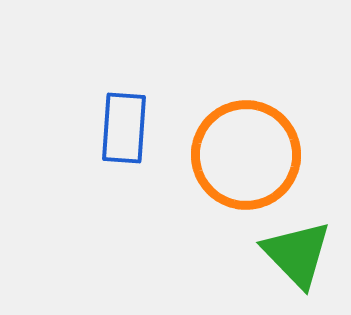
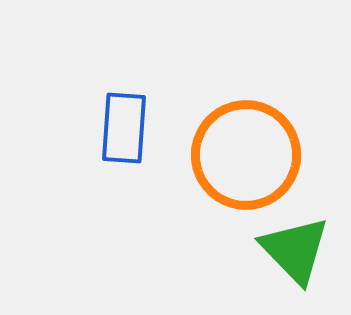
green triangle: moved 2 px left, 4 px up
